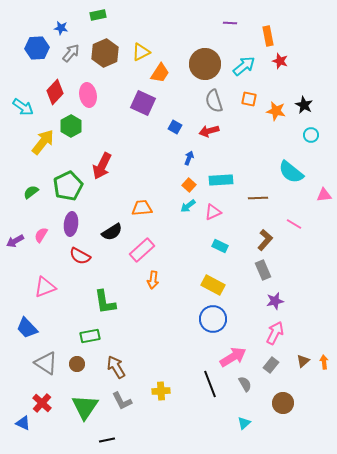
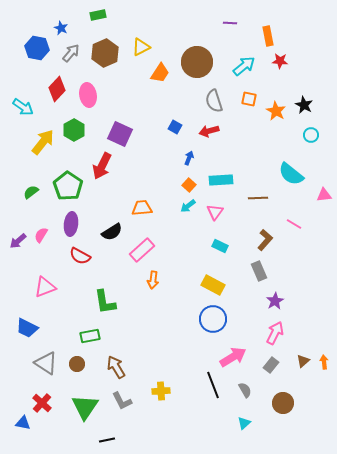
blue star at (61, 28): rotated 16 degrees clockwise
blue hexagon at (37, 48): rotated 15 degrees clockwise
yellow triangle at (141, 52): moved 5 px up
red star at (280, 61): rotated 14 degrees counterclockwise
brown circle at (205, 64): moved 8 px left, 2 px up
red diamond at (55, 92): moved 2 px right, 3 px up
purple square at (143, 103): moved 23 px left, 31 px down
orange star at (276, 111): rotated 18 degrees clockwise
green hexagon at (71, 126): moved 3 px right, 4 px down
cyan semicircle at (291, 172): moved 2 px down
green pentagon at (68, 186): rotated 12 degrees counterclockwise
pink triangle at (213, 212): moved 2 px right; rotated 30 degrees counterclockwise
purple arrow at (15, 241): moved 3 px right; rotated 12 degrees counterclockwise
gray rectangle at (263, 270): moved 4 px left, 1 px down
purple star at (275, 301): rotated 18 degrees counterclockwise
blue trapezoid at (27, 328): rotated 20 degrees counterclockwise
black line at (210, 384): moved 3 px right, 1 px down
gray semicircle at (245, 384): moved 6 px down
blue triangle at (23, 423): rotated 14 degrees counterclockwise
